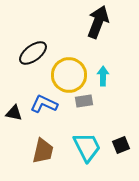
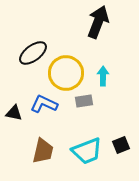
yellow circle: moved 3 px left, 2 px up
cyan trapezoid: moved 4 px down; rotated 96 degrees clockwise
